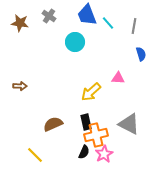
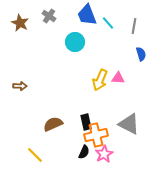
brown star: rotated 18 degrees clockwise
yellow arrow: moved 9 px right, 12 px up; rotated 25 degrees counterclockwise
